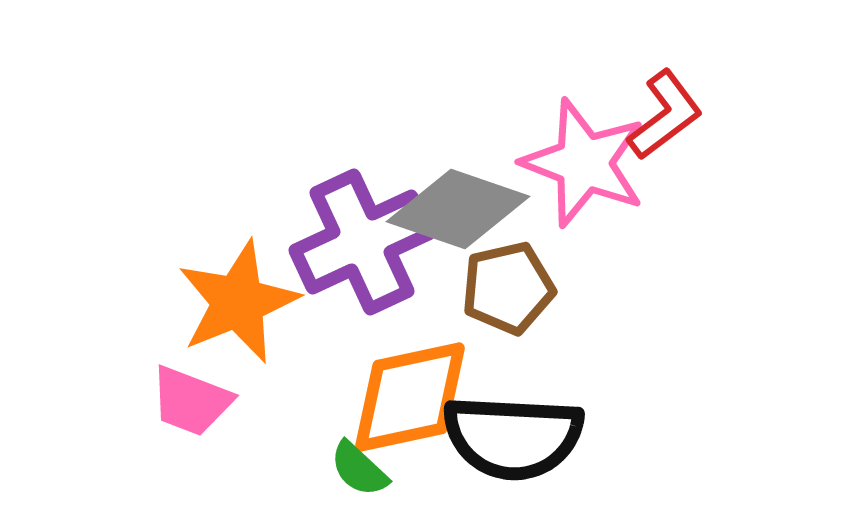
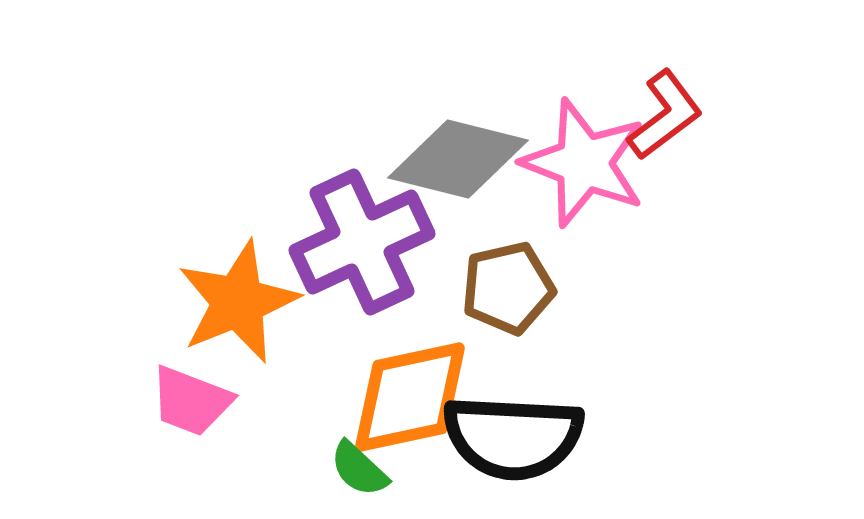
gray diamond: moved 50 px up; rotated 5 degrees counterclockwise
